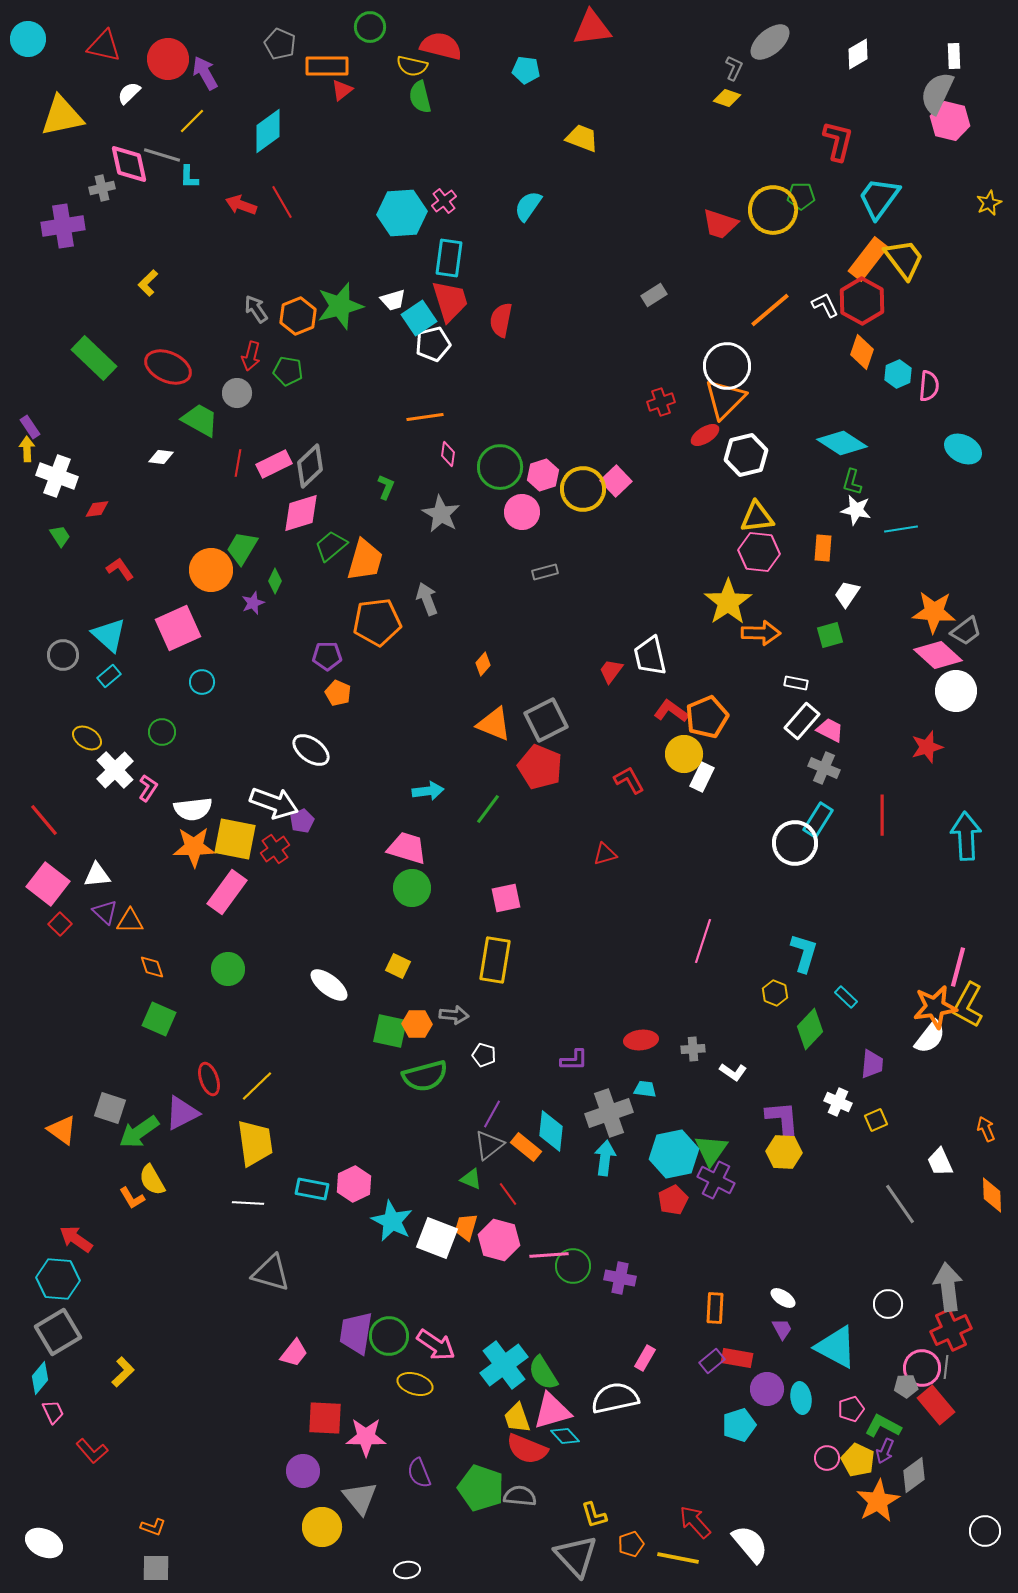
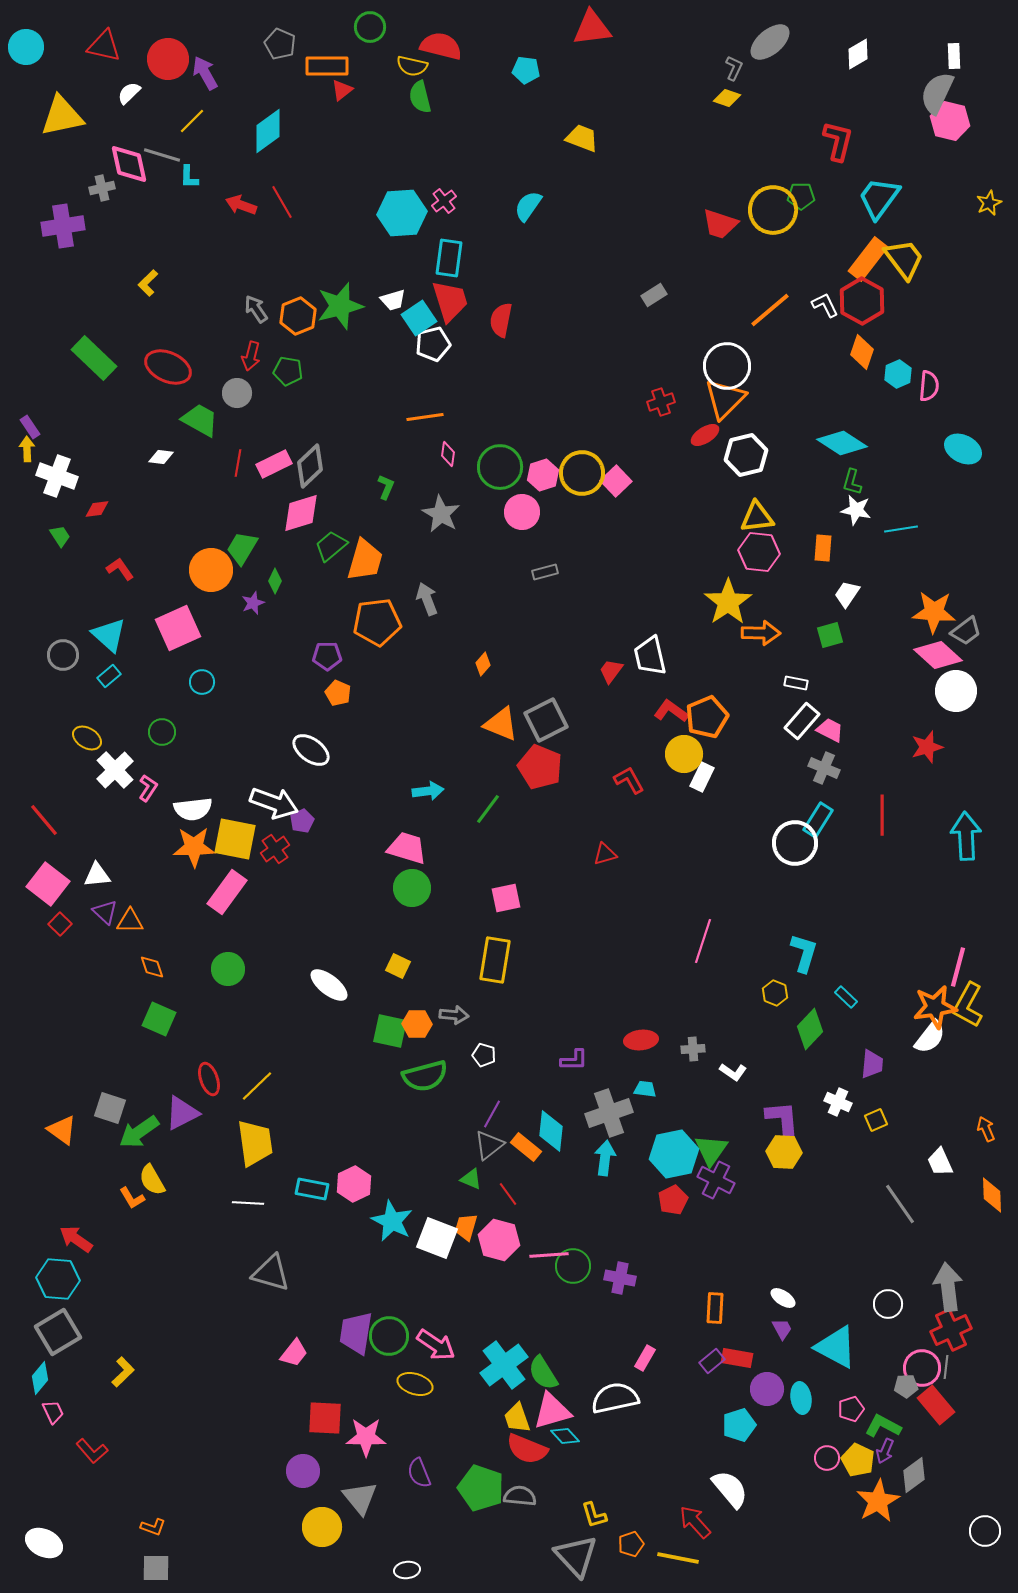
cyan circle at (28, 39): moved 2 px left, 8 px down
yellow circle at (583, 489): moved 1 px left, 16 px up
orange triangle at (494, 724): moved 7 px right
white semicircle at (750, 1544): moved 20 px left, 55 px up
